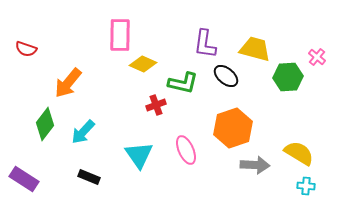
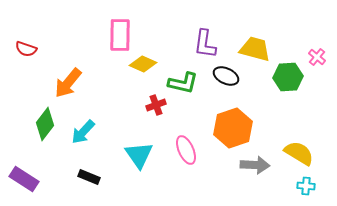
black ellipse: rotated 15 degrees counterclockwise
